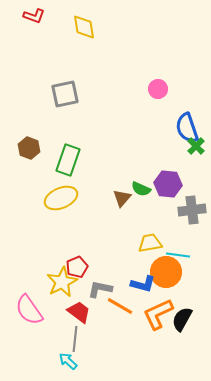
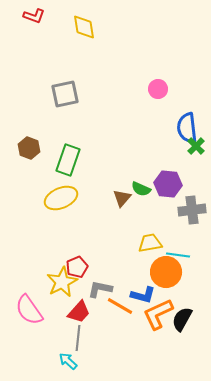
blue semicircle: rotated 12 degrees clockwise
blue L-shape: moved 11 px down
red trapezoid: rotated 95 degrees clockwise
gray line: moved 3 px right, 1 px up
